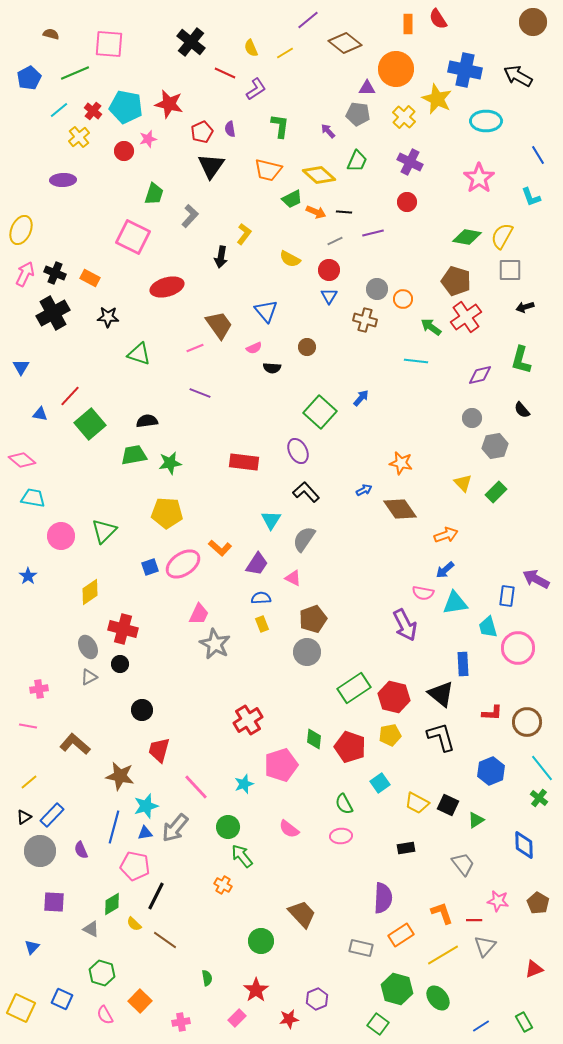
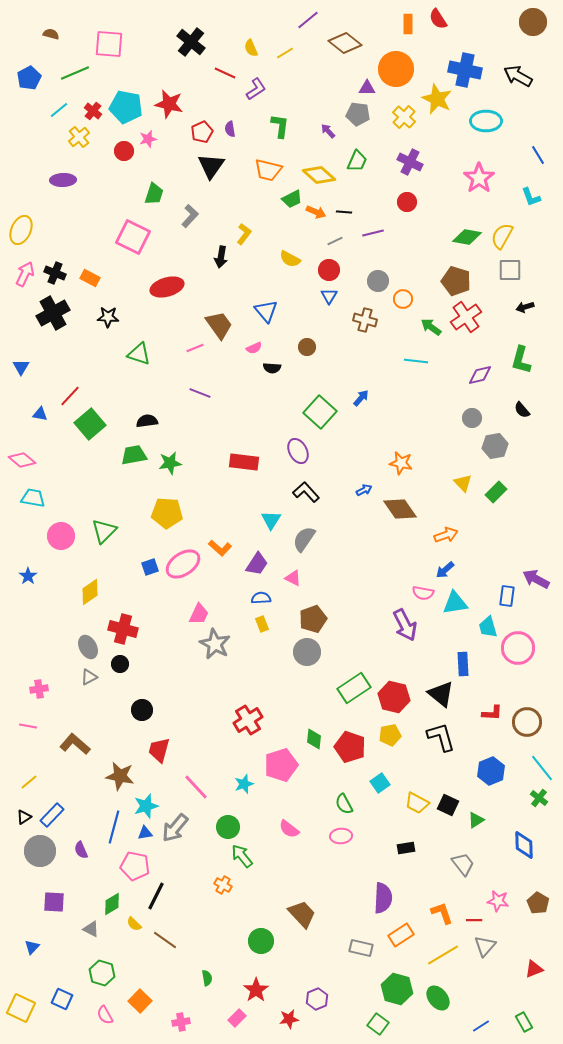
gray circle at (377, 289): moved 1 px right, 8 px up
